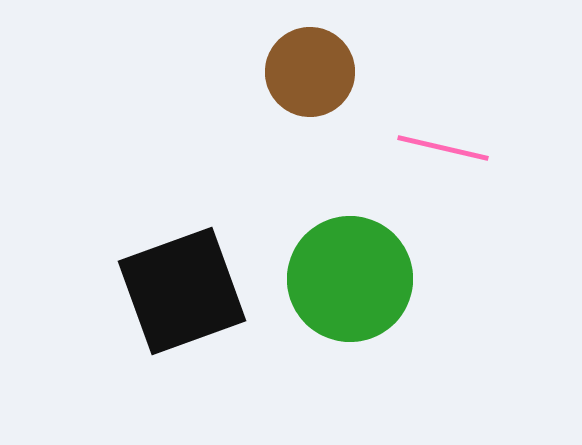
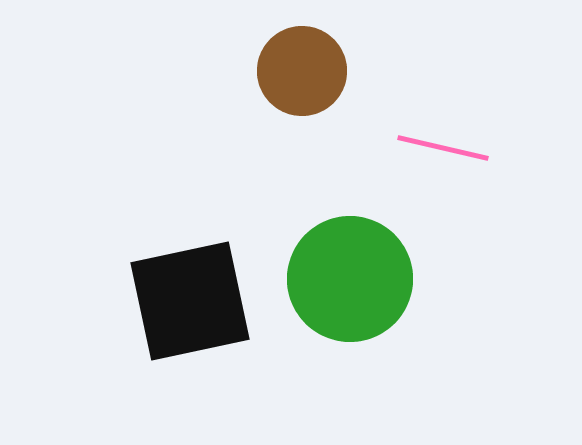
brown circle: moved 8 px left, 1 px up
black square: moved 8 px right, 10 px down; rotated 8 degrees clockwise
